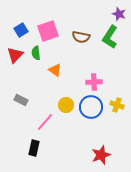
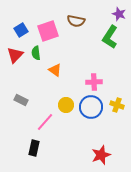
brown semicircle: moved 5 px left, 16 px up
